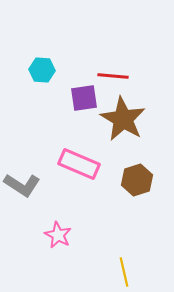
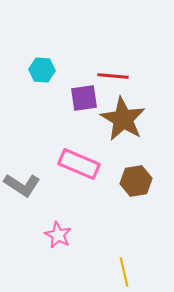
brown hexagon: moved 1 px left, 1 px down; rotated 8 degrees clockwise
